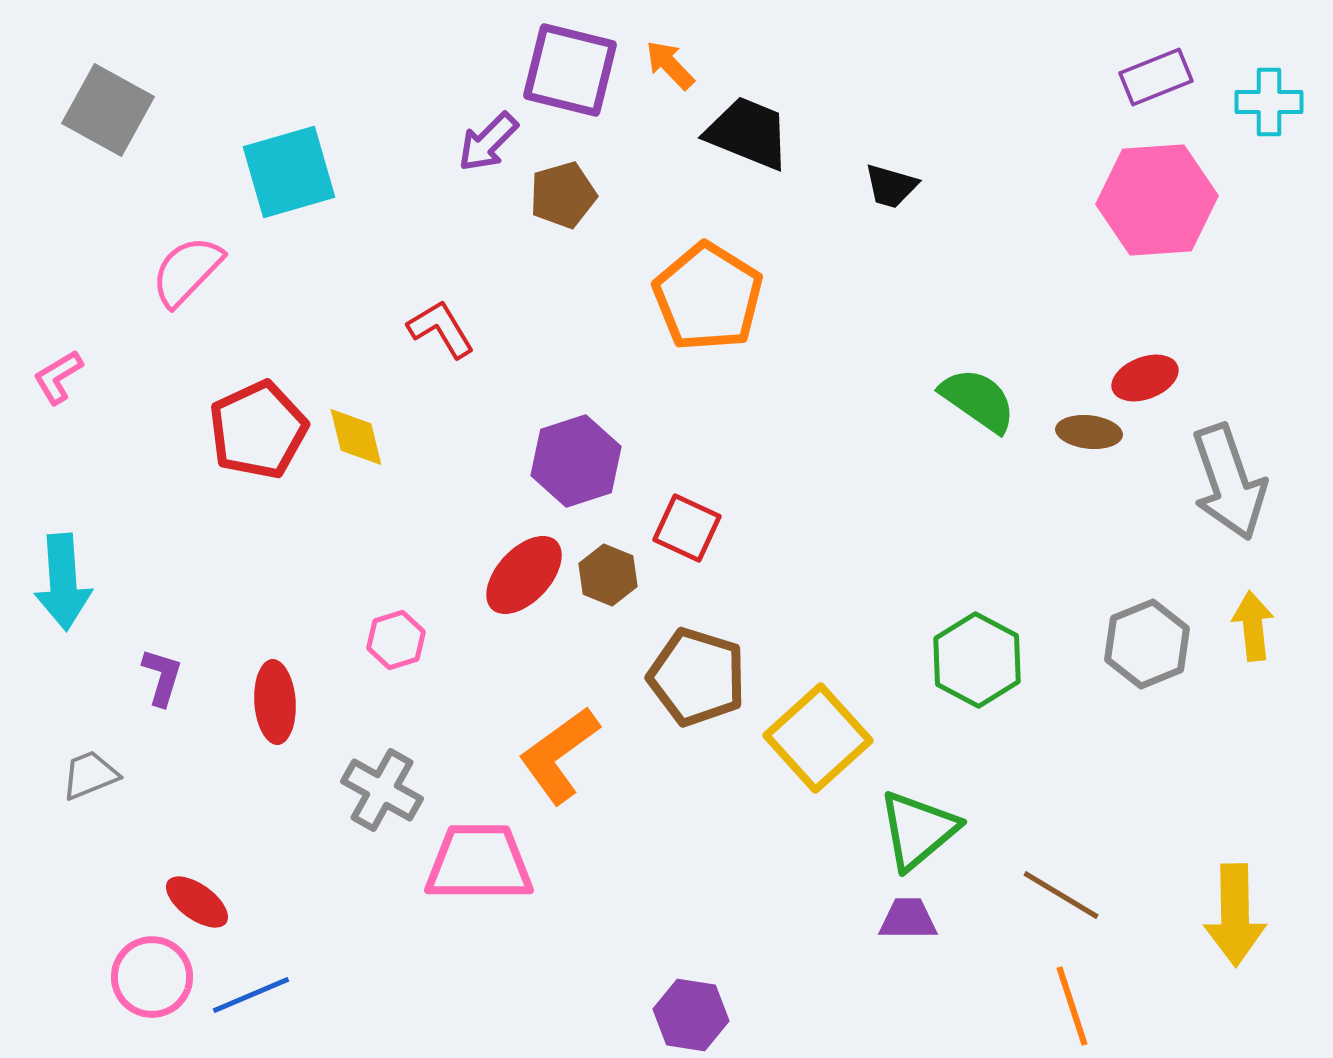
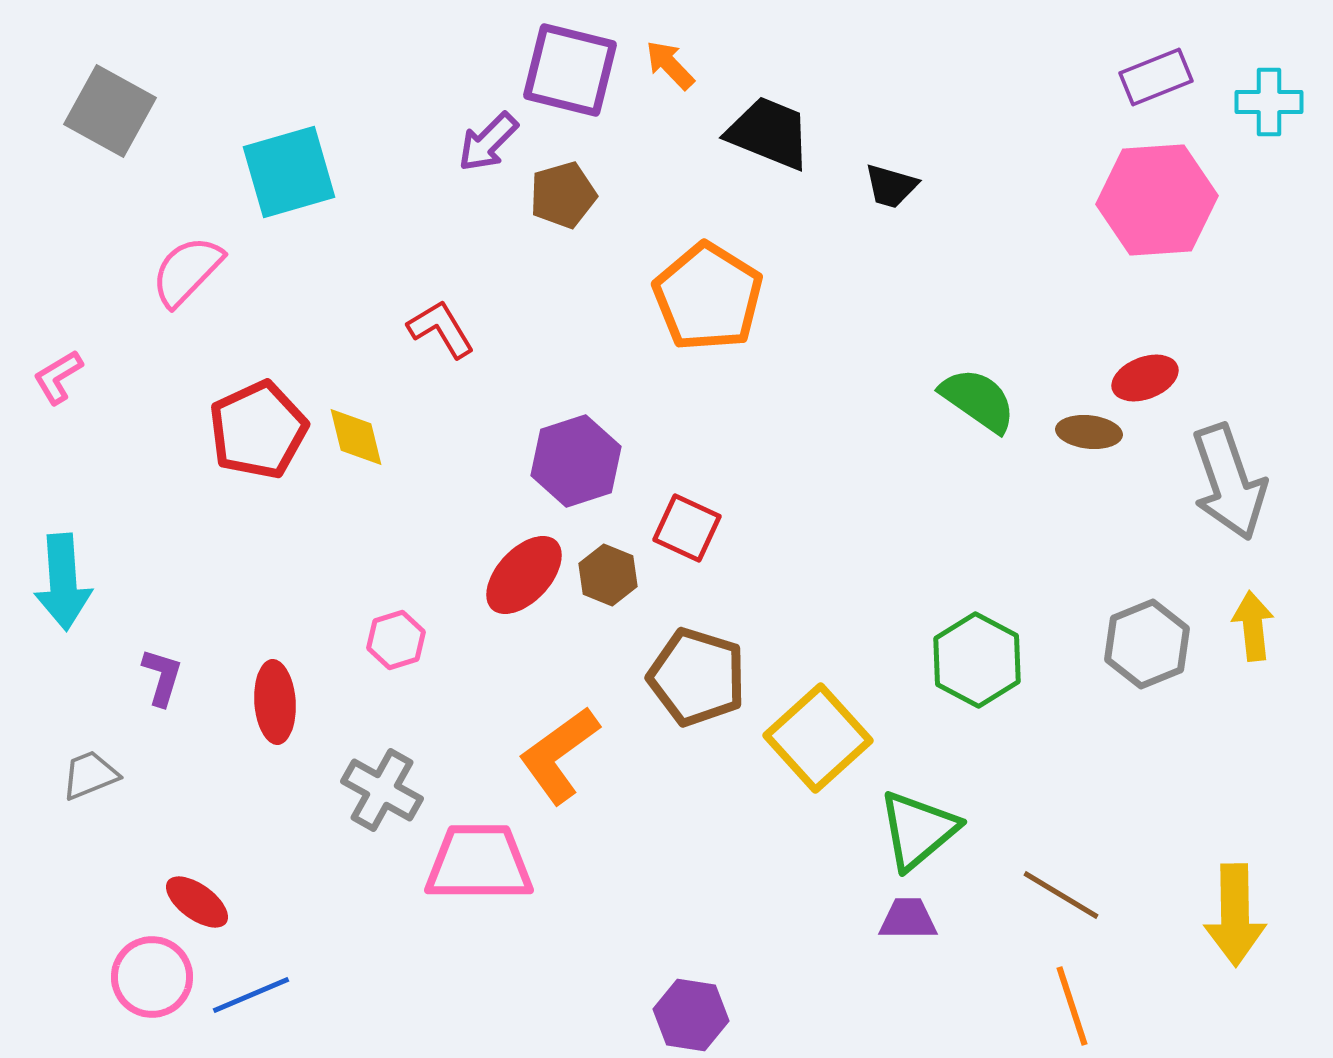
gray square at (108, 110): moved 2 px right, 1 px down
black trapezoid at (748, 133): moved 21 px right
